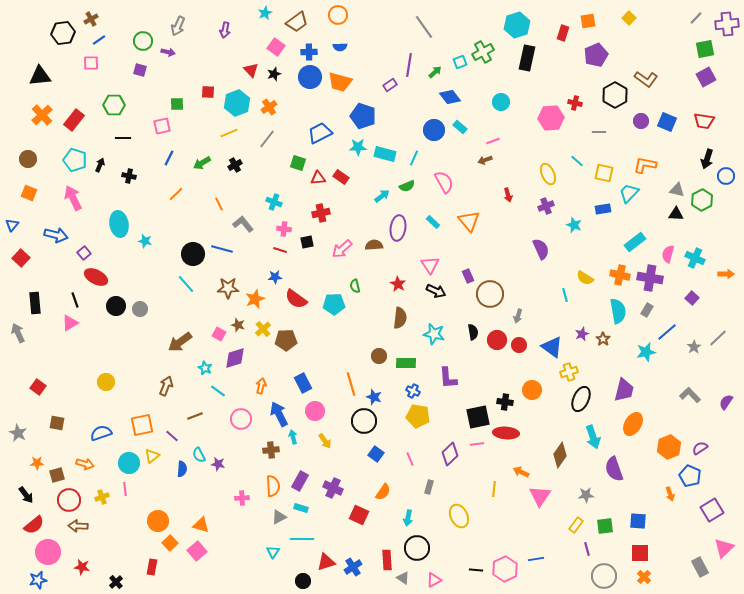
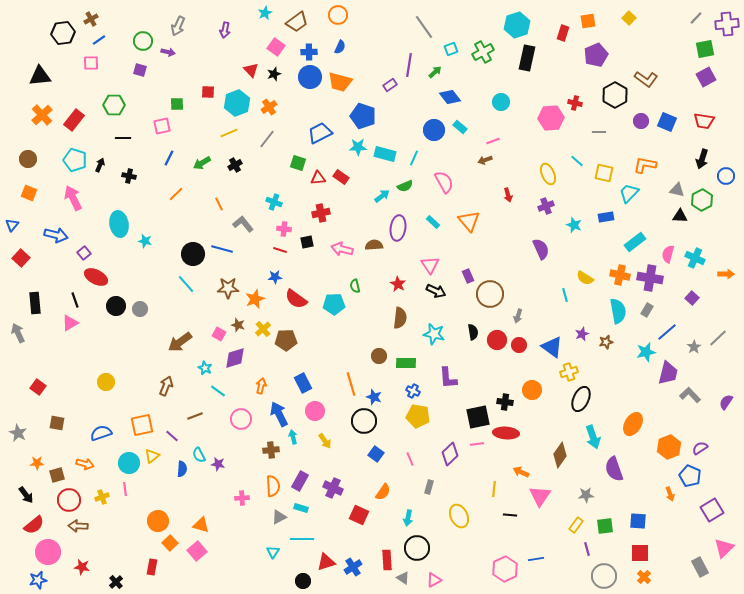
blue semicircle at (340, 47): rotated 64 degrees counterclockwise
cyan square at (460, 62): moved 9 px left, 13 px up
black arrow at (707, 159): moved 5 px left
green semicircle at (407, 186): moved 2 px left
blue rectangle at (603, 209): moved 3 px right, 8 px down
black triangle at (676, 214): moved 4 px right, 2 px down
pink arrow at (342, 249): rotated 55 degrees clockwise
brown star at (603, 339): moved 3 px right, 3 px down; rotated 24 degrees clockwise
purple trapezoid at (624, 390): moved 44 px right, 17 px up
black line at (476, 570): moved 34 px right, 55 px up
